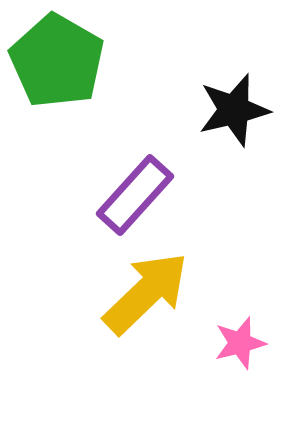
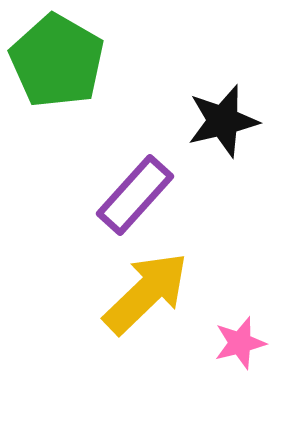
black star: moved 11 px left, 11 px down
